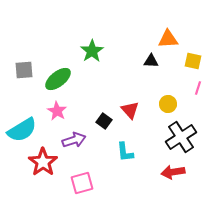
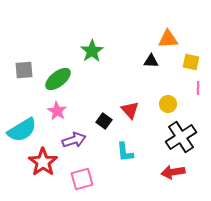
yellow square: moved 2 px left, 1 px down
pink line: rotated 16 degrees counterclockwise
pink square: moved 4 px up
